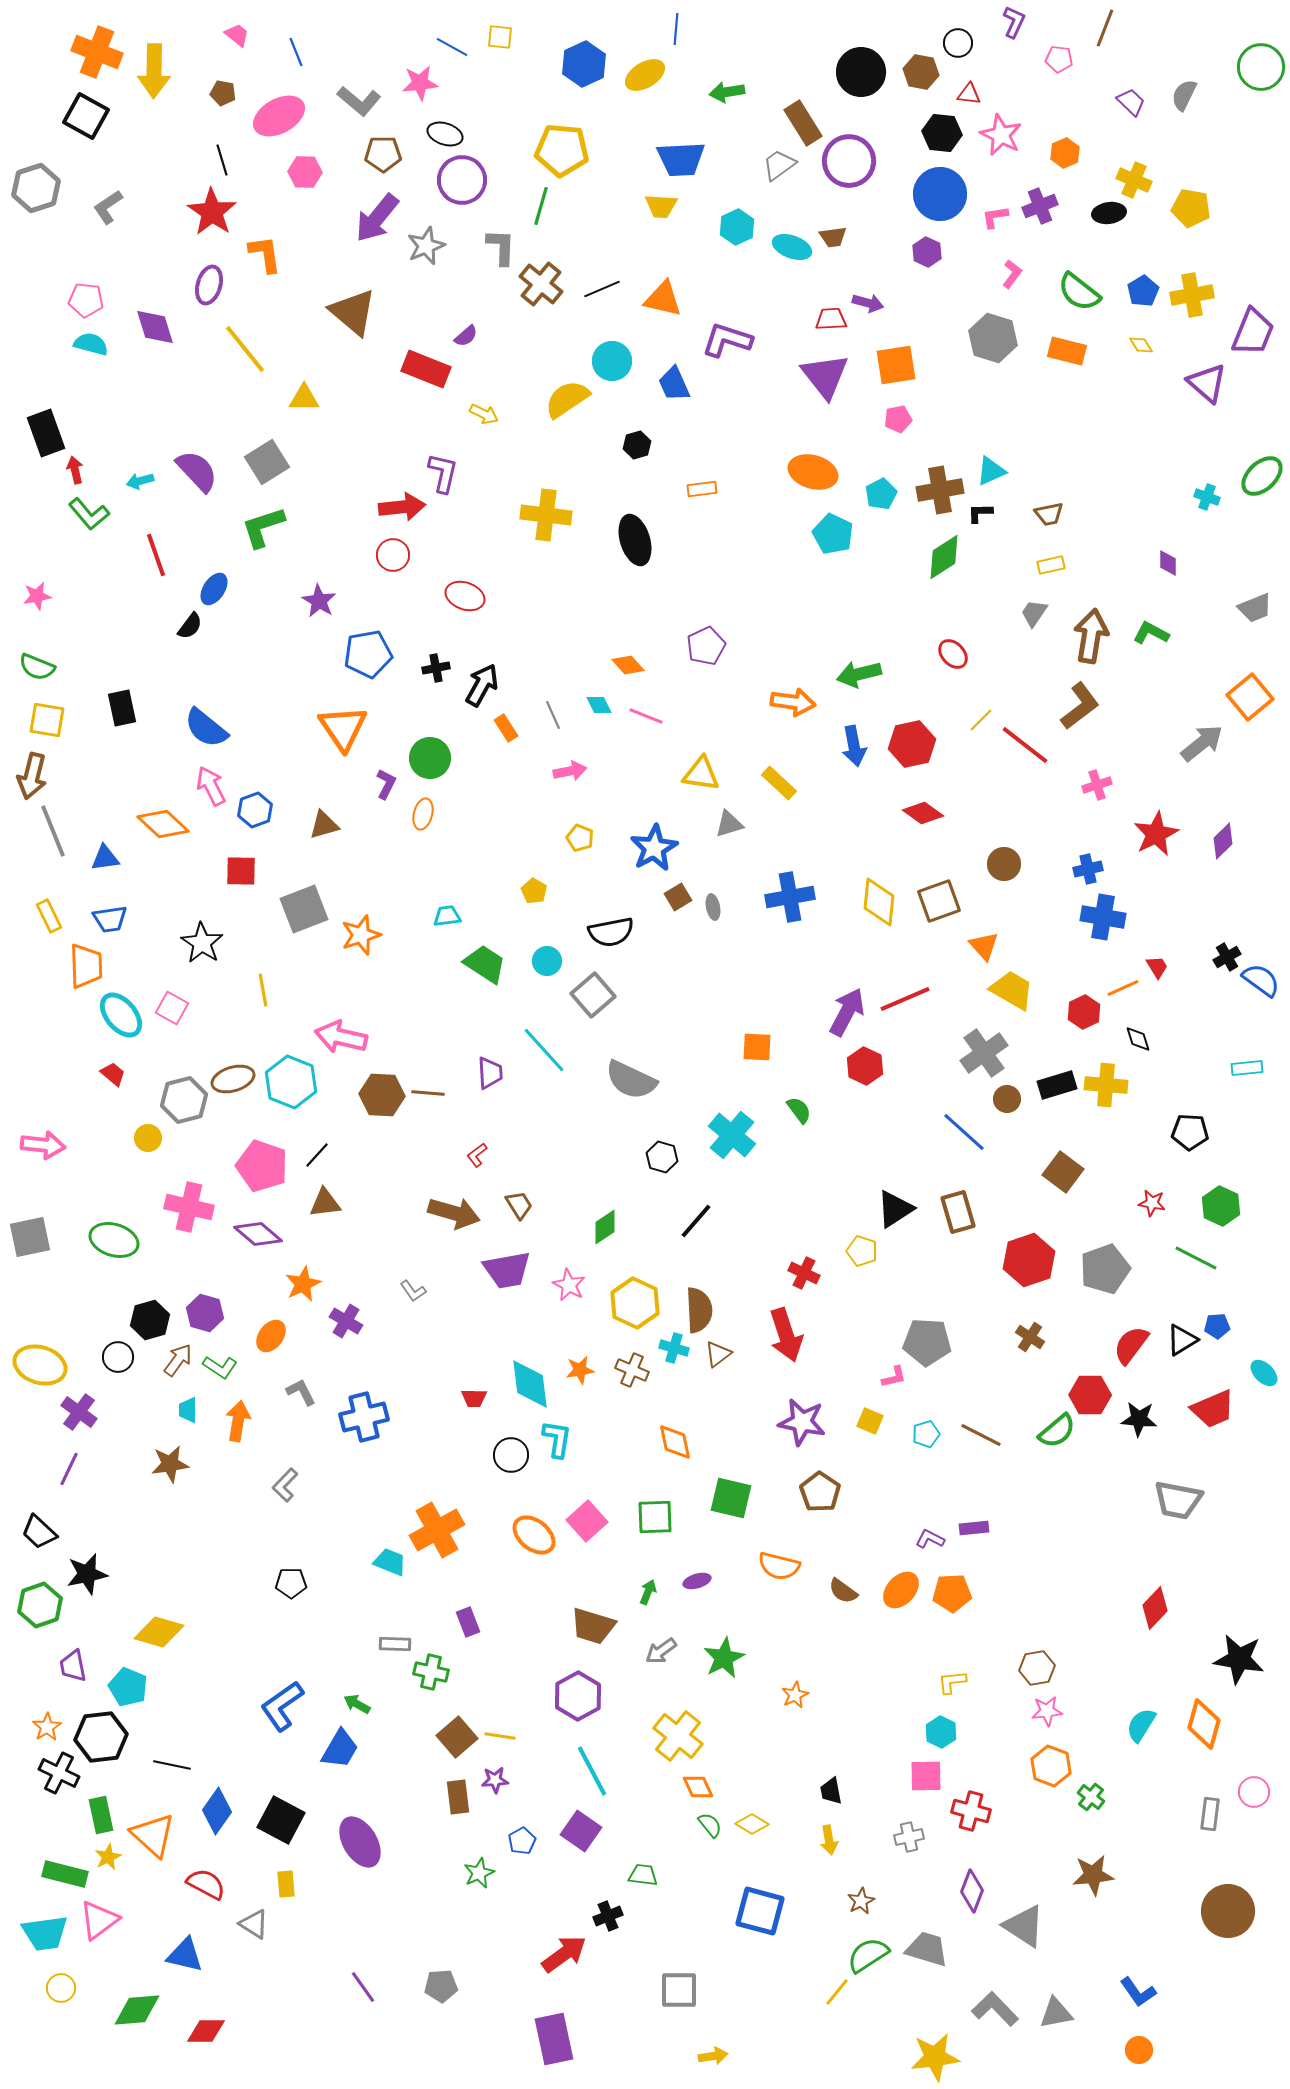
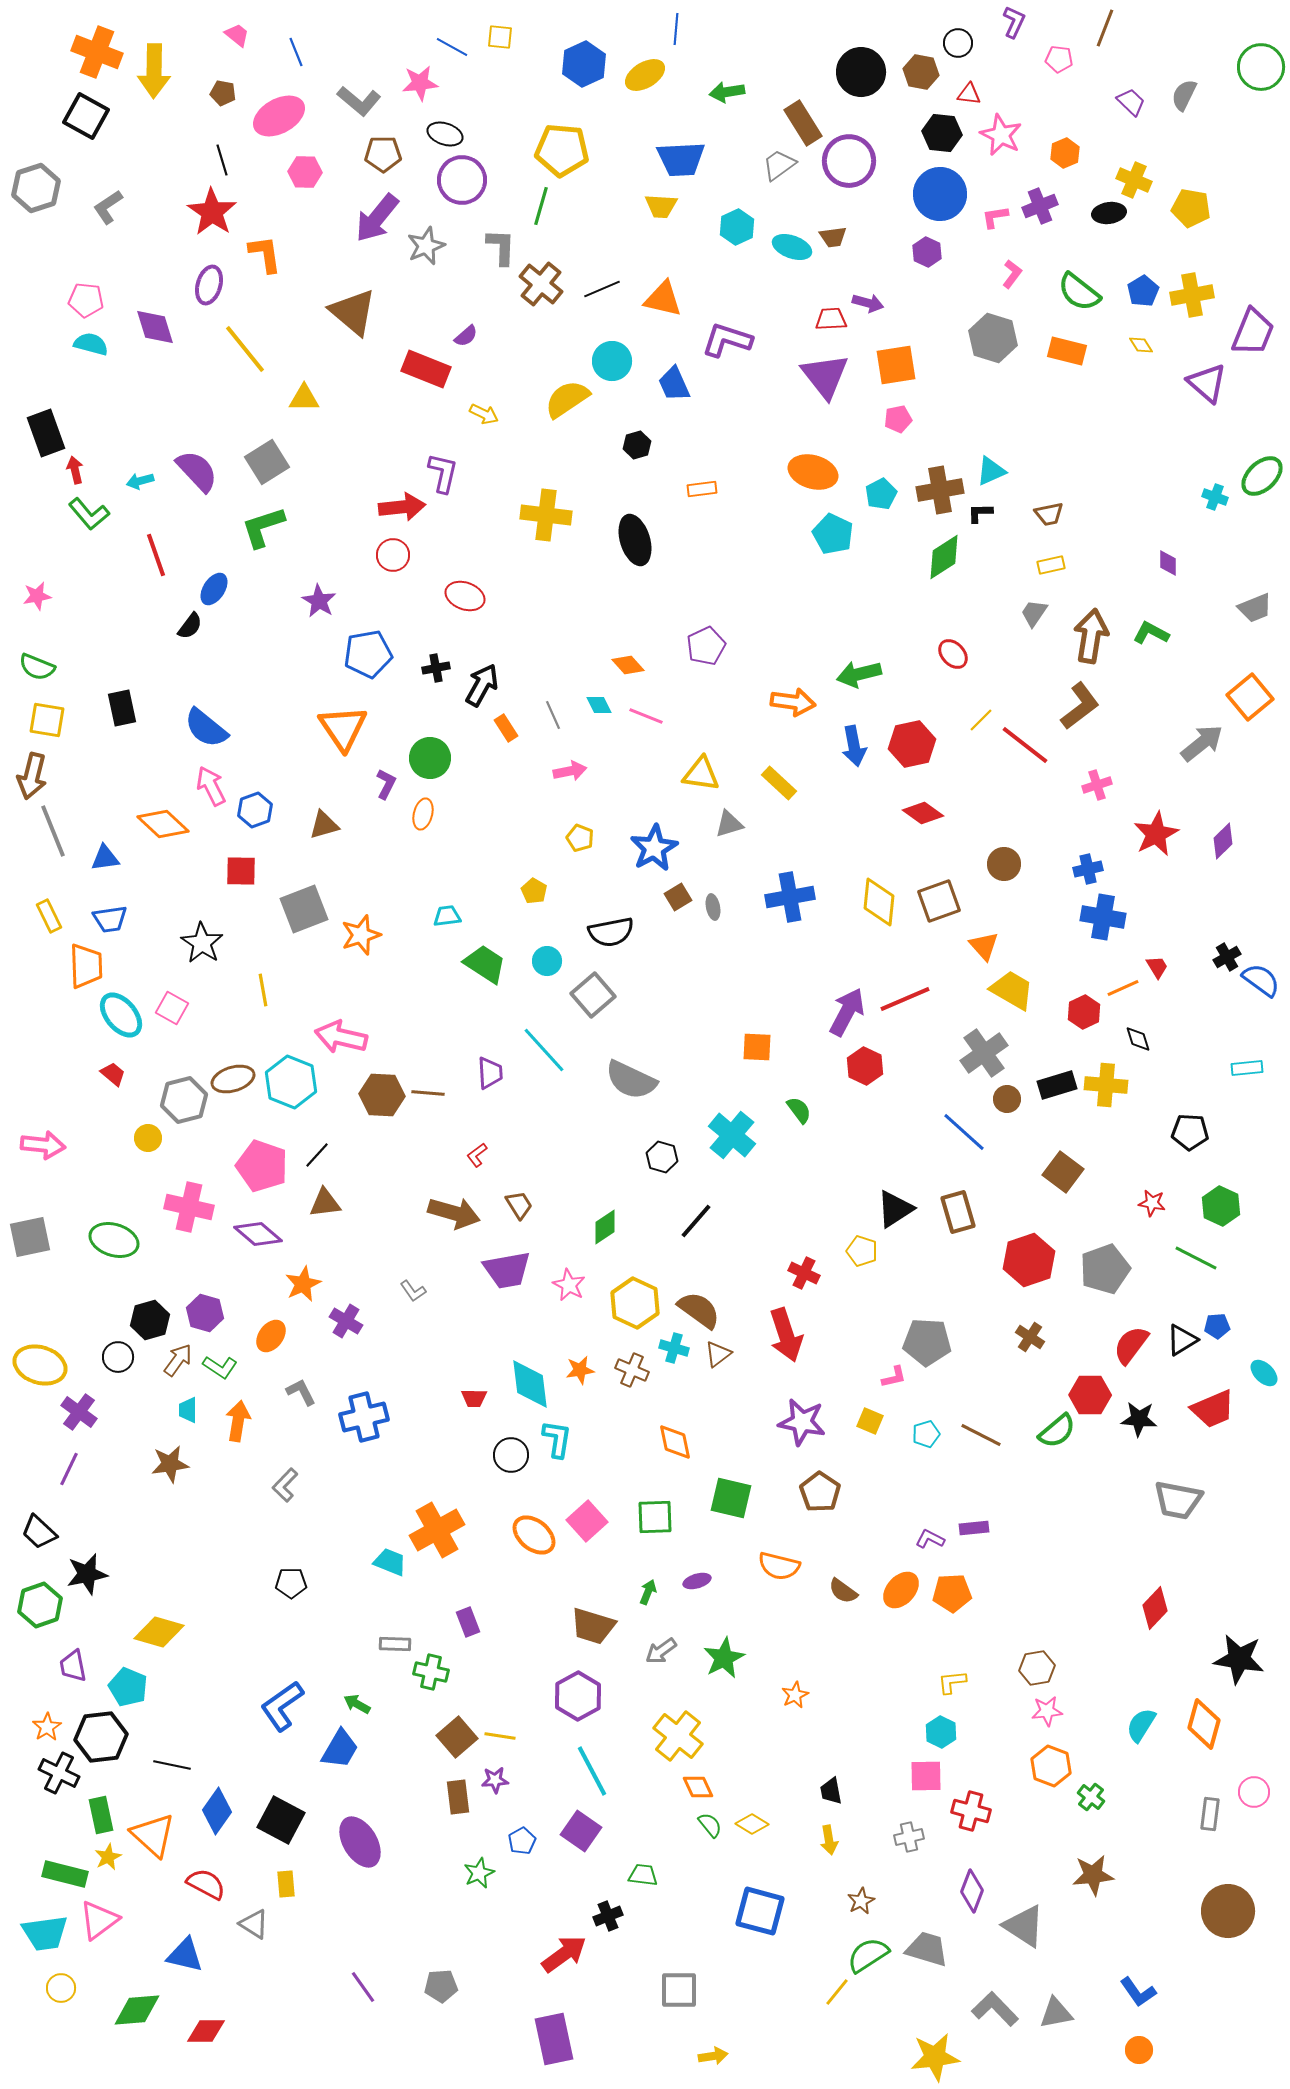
cyan cross at (1207, 497): moved 8 px right
brown semicircle at (699, 1310): rotated 51 degrees counterclockwise
